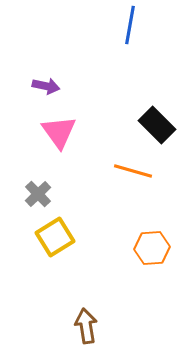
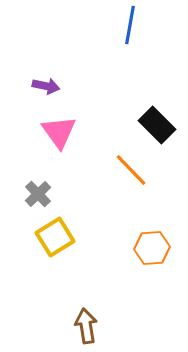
orange line: moved 2 px left, 1 px up; rotated 30 degrees clockwise
